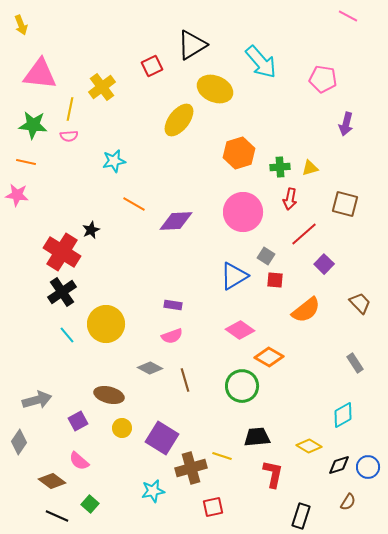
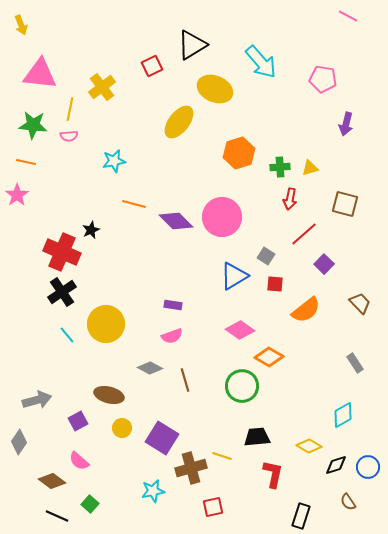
yellow ellipse at (179, 120): moved 2 px down
pink star at (17, 195): rotated 30 degrees clockwise
orange line at (134, 204): rotated 15 degrees counterclockwise
pink circle at (243, 212): moved 21 px left, 5 px down
purple diamond at (176, 221): rotated 48 degrees clockwise
red cross at (62, 252): rotated 9 degrees counterclockwise
red square at (275, 280): moved 4 px down
black diamond at (339, 465): moved 3 px left
brown semicircle at (348, 502): rotated 114 degrees clockwise
